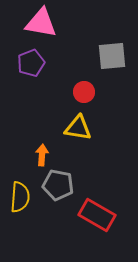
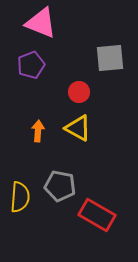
pink triangle: rotated 12 degrees clockwise
gray square: moved 2 px left, 2 px down
purple pentagon: moved 2 px down
red circle: moved 5 px left
yellow triangle: rotated 20 degrees clockwise
orange arrow: moved 4 px left, 24 px up
gray pentagon: moved 2 px right, 1 px down
